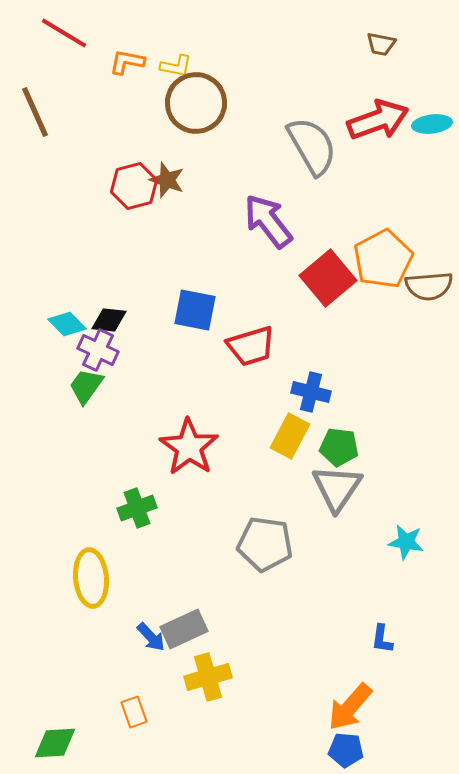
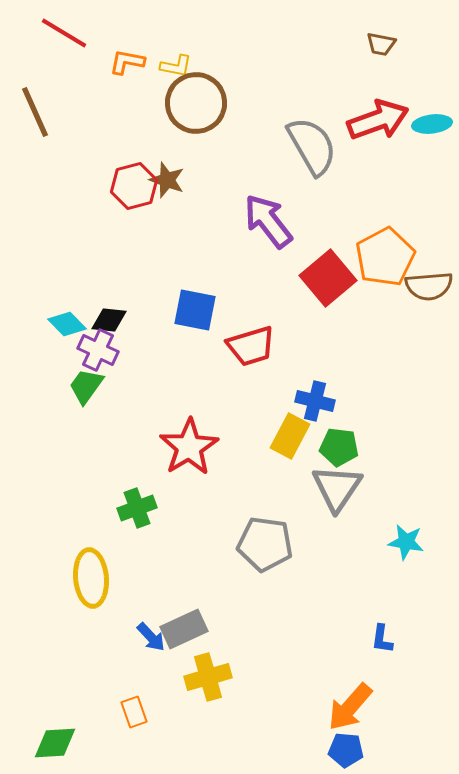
orange pentagon: moved 2 px right, 2 px up
blue cross: moved 4 px right, 9 px down
red star: rotated 6 degrees clockwise
